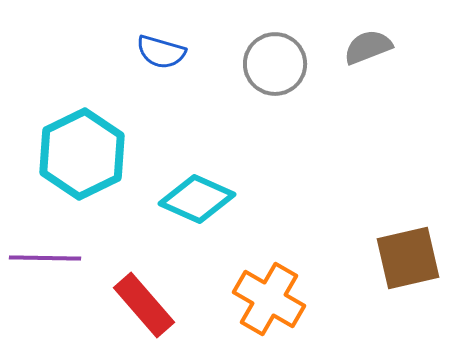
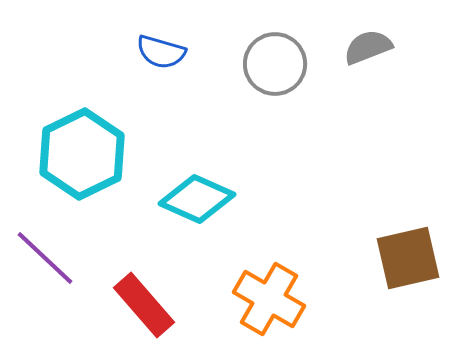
purple line: rotated 42 degrees clockwise
